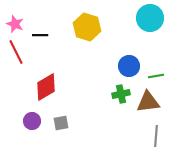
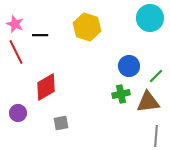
green line: rotated 35 degrees counterclockwise
purple circle: moved 14 px left, 8 px up
